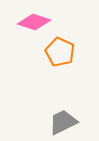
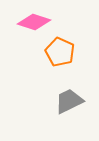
gray trapezoid: moved 6 px right, 21 px up
